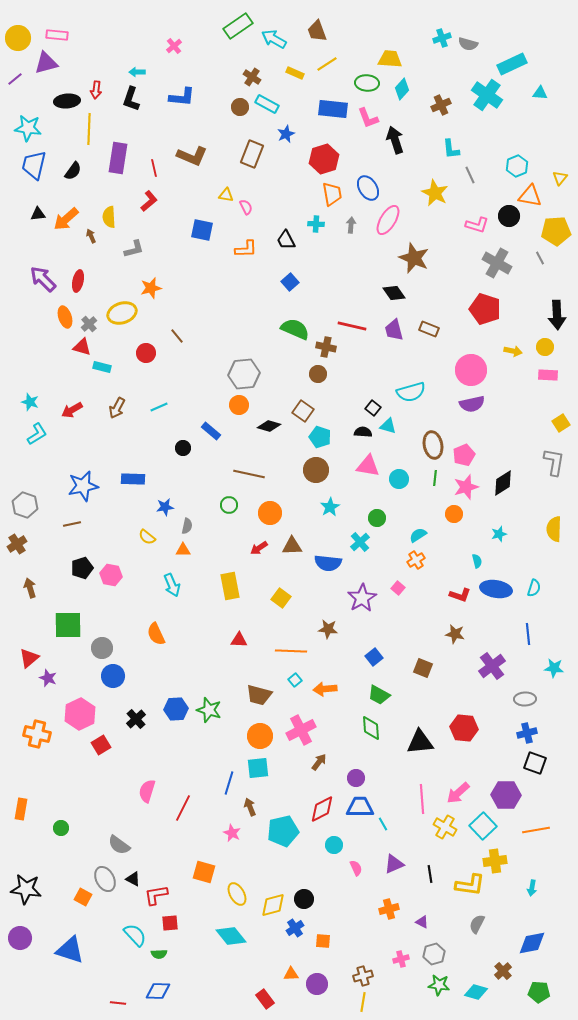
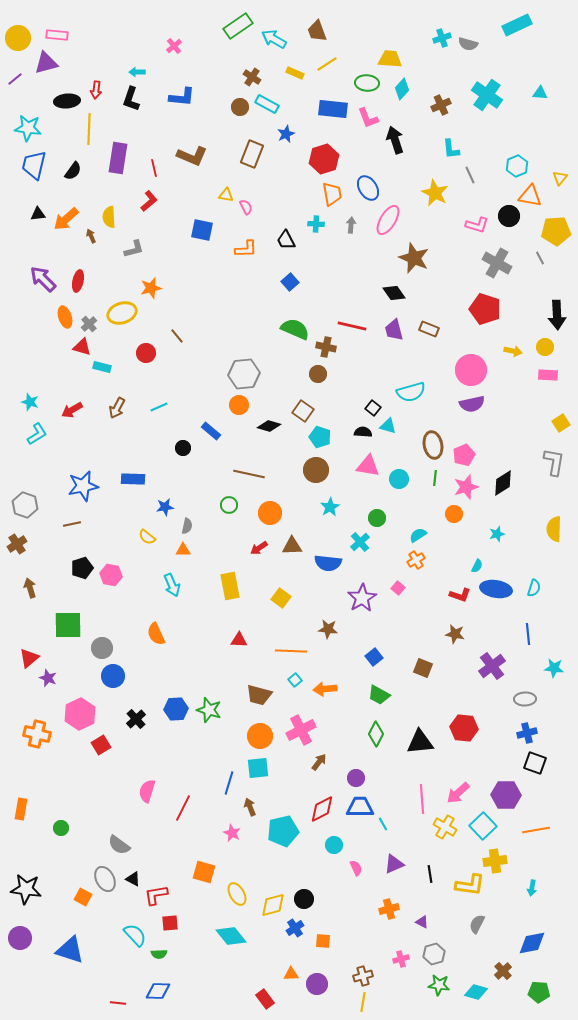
cyan rectangle at (512, 64): moved 5 px right, 39 px up
cyan star at (499, 534): moved 2 px left
cyan semicircle at (477, 561): moved 5 px down; rotated 40 degrees clockwise
green diamond at (371, 728): moved 5 px right, 6 px down; rotated 30 degrees clockwise
